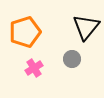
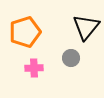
gray circle: moved 1 px left, 1 px up
pink cross: rotated 30 degrees clockwise
